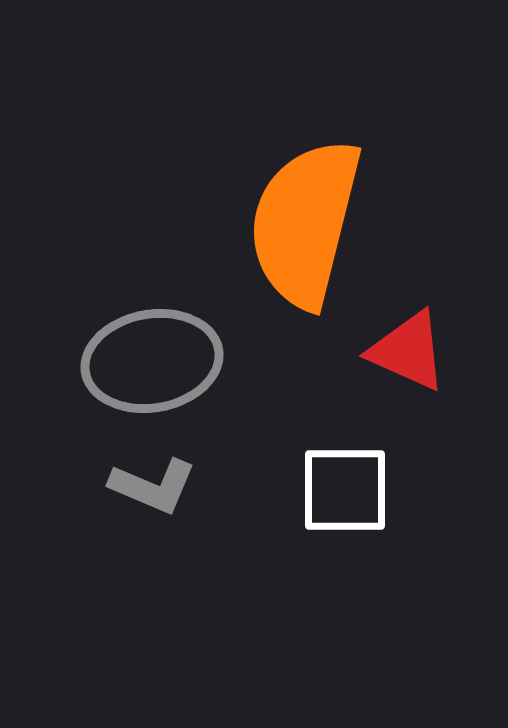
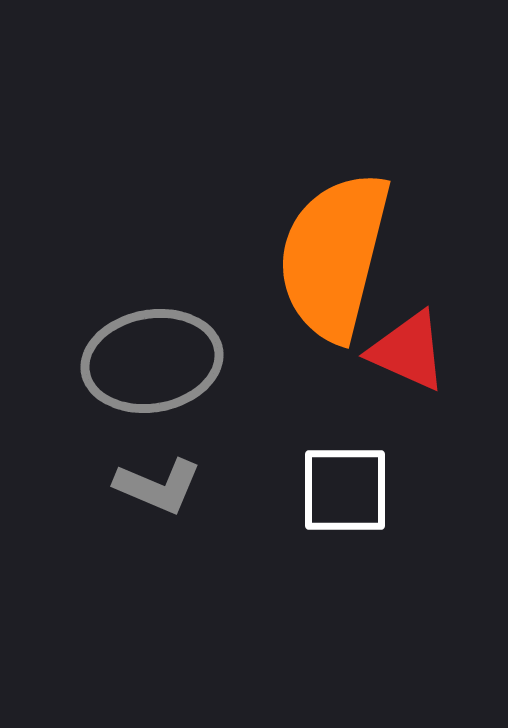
orange semicircle: moved 29 px right, 33 px down
gray L-shape: moved 5 px right
